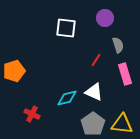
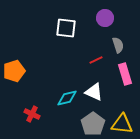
red line: rotated 32 degrees clockwise
